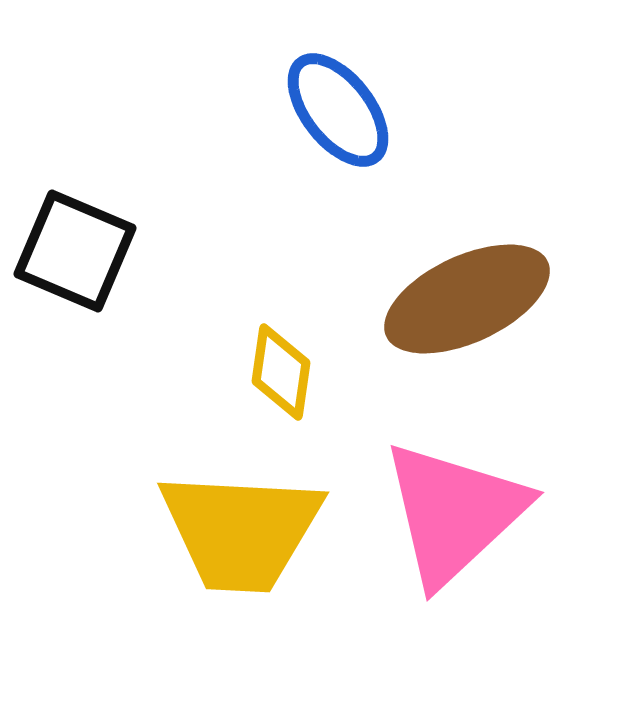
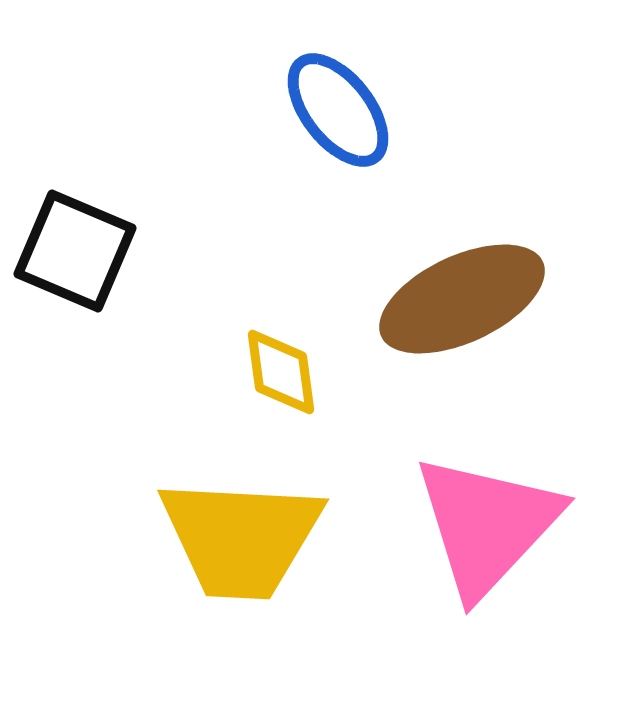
brown ellipse: moved 5 px left
yellow diamond: rotated 16 degrees counterclockwise
pink triangle: moved 33 px right, 12 px down; rotated 4 degrees counterclockwise
yellow trapezoid: moved 7 px down
